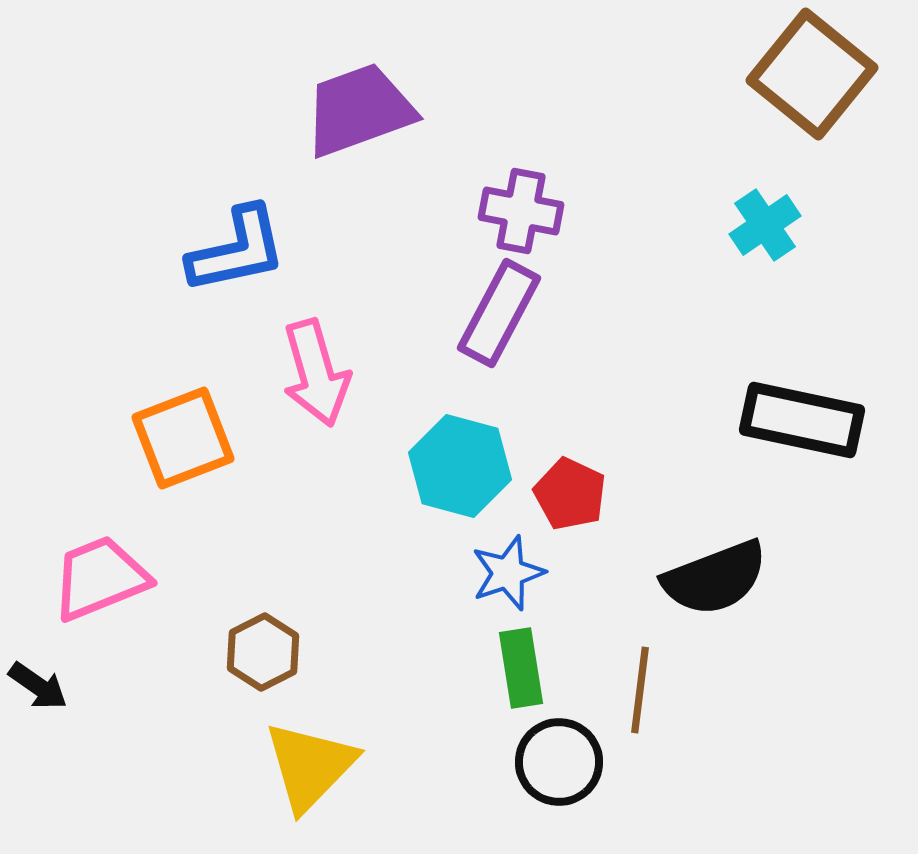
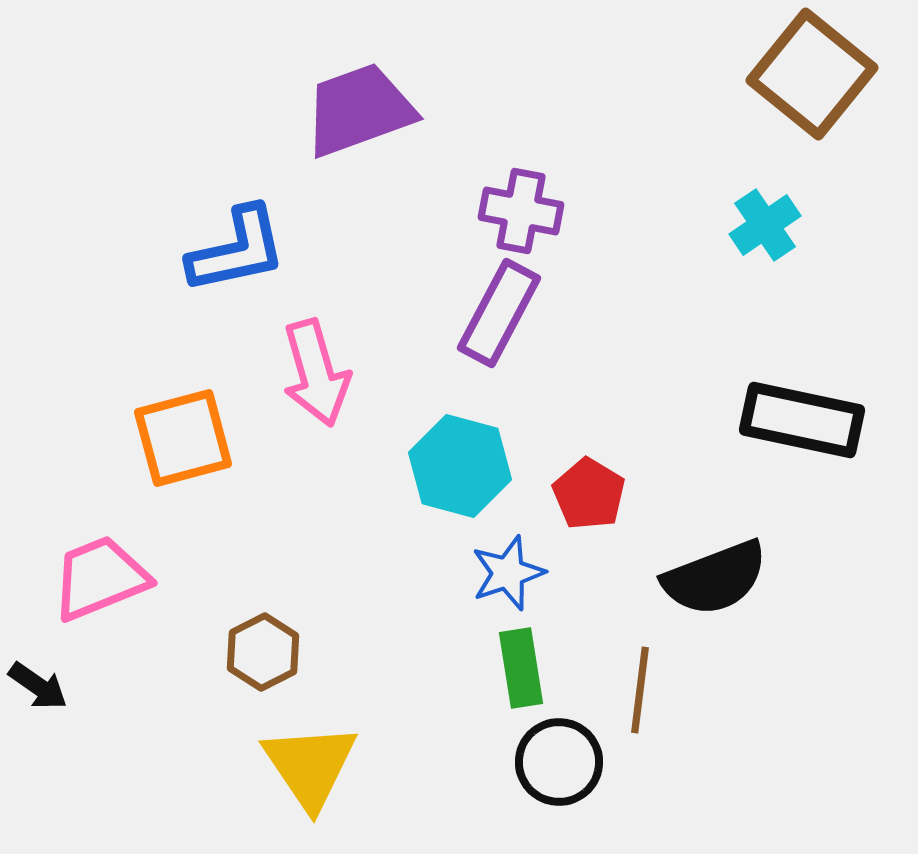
orange square: rotated 6 degrees clockwise
red pentagon: moved 19 px right; rotated 6 degrees clockwise
yellow triangle: rotated 18 degrees counterclockwise
